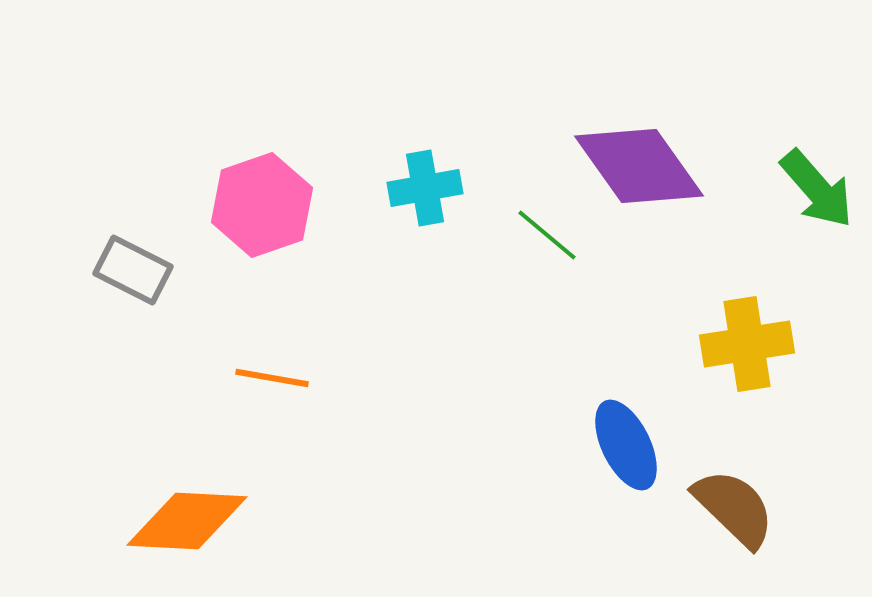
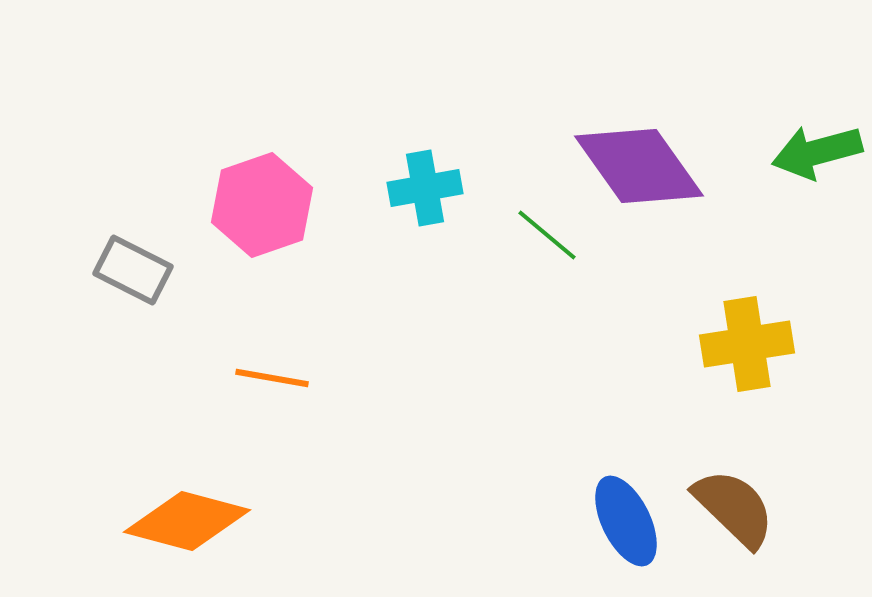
green arrow: moved 37 px up; rotated 116 degrees clockwise
blue ellipse: moved 76 px down
orange diamond: rotated 12 degrees clockwise
